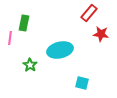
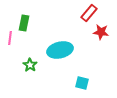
red star: moved 2 px up
